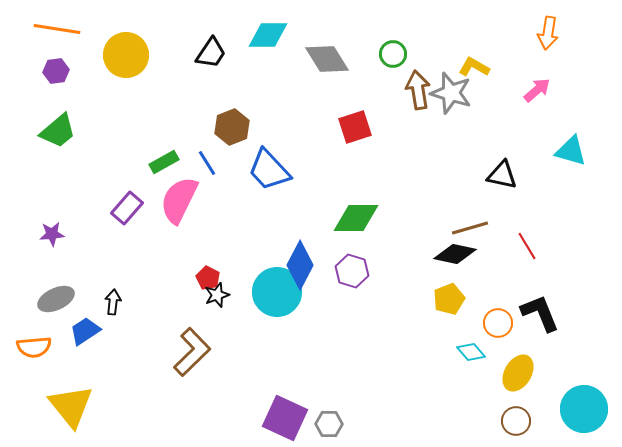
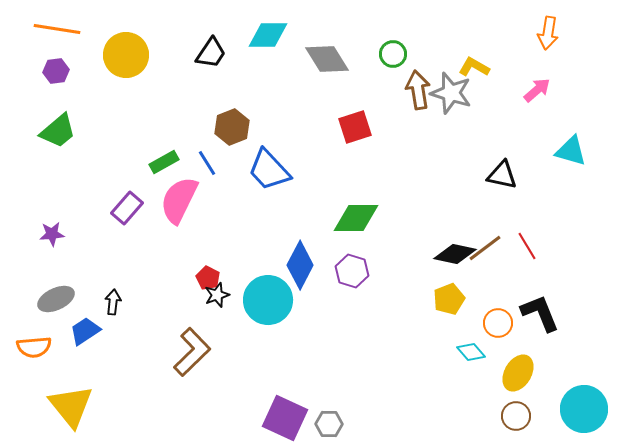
brown line at (470, 228): moved 15 px right, 20 px down; rotated 21 degrees counterclockwise
cyan circle at (277, 292): moved 9 px left, 8 px down
brown circle at (516, 421): moved 5 px up
